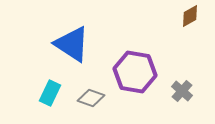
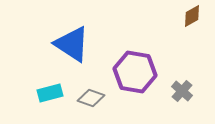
brown diamond: moved 2 px right
cyan rectangle: rotated 50 degrees clockwise
